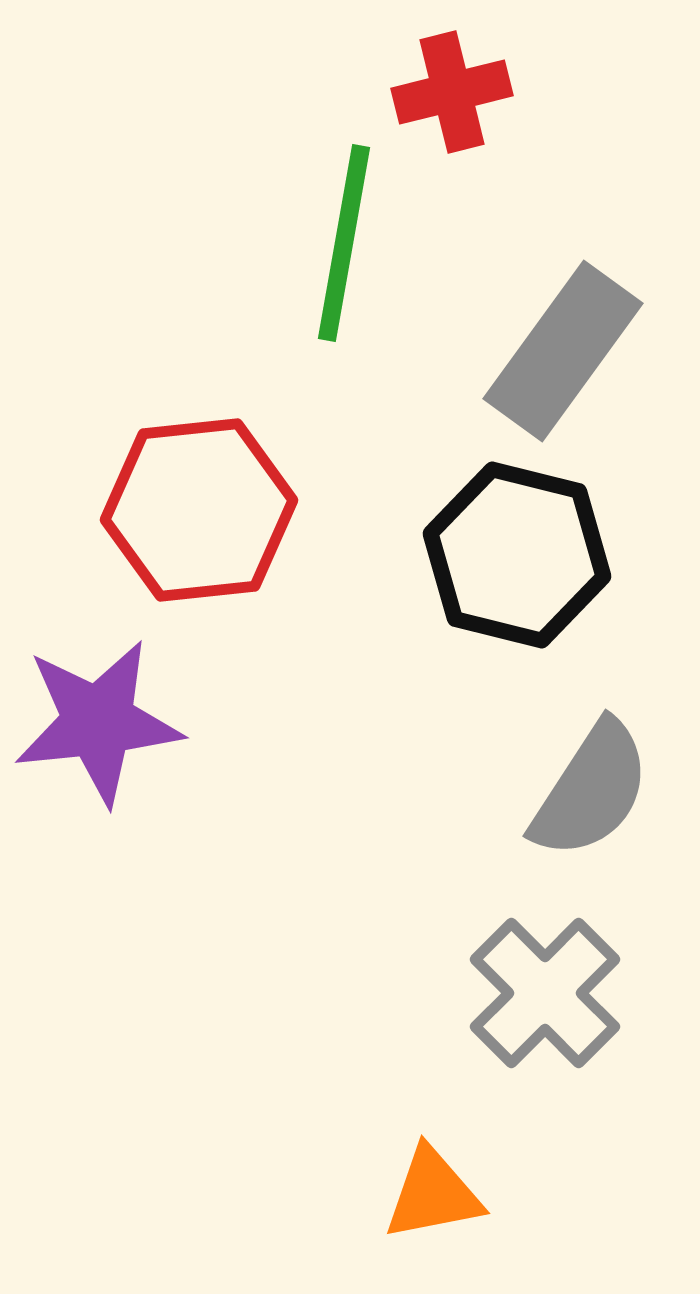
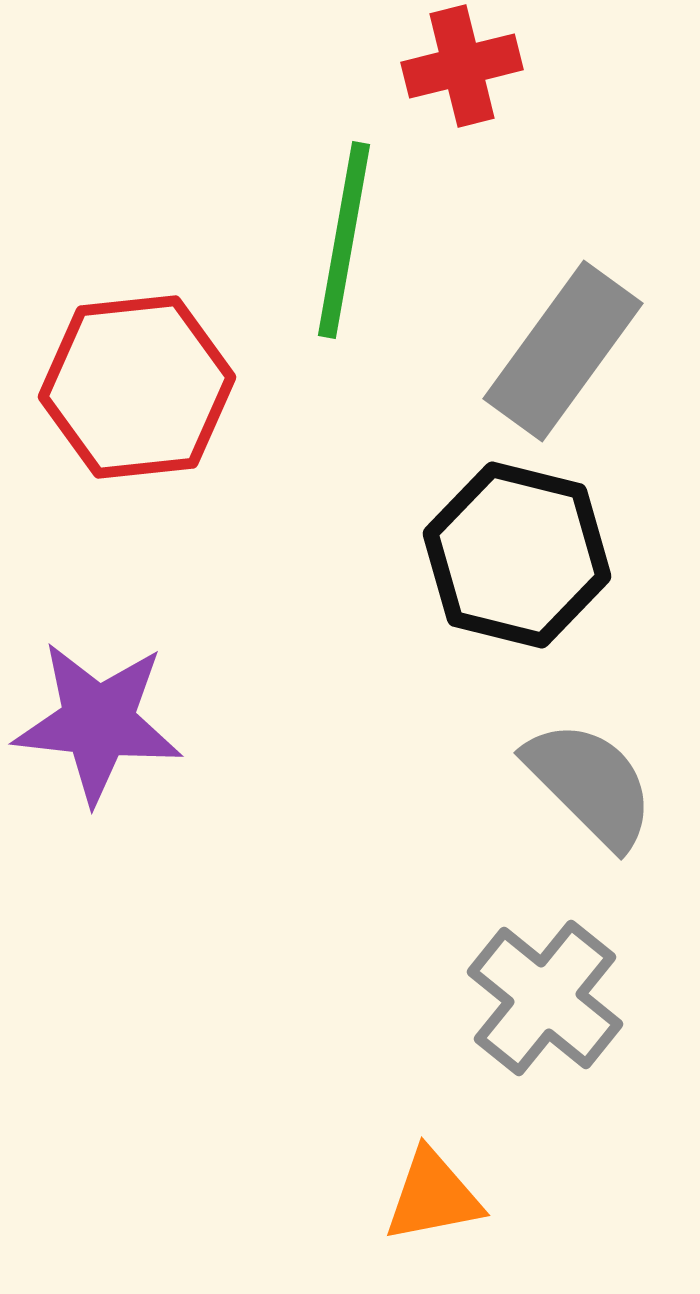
red cross: moved 10 px right, 26 px up
green line: moved 3 px up
red hexagon: moved 62 px left, 123 px up
purple star: rotated 12 degrees clockwise
gray semicircle: moved 1 px left, 6 px up; rotated 78 degrees counterclockwise
gray cross: moved 5 px down; rotated 6 degrees counterclockwise
orange triangle: moved 2 px down
